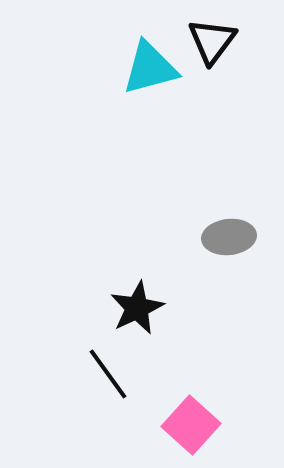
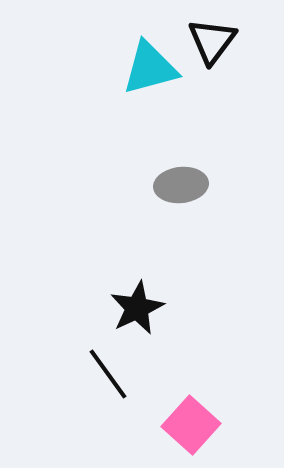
gray ellipse: moved 48 px left, 52 px up
